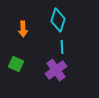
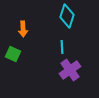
cyan diamond: moved 9 px right, 4 px up
green square: moved 3 px left, 10 px up
purple cross: moved 14 px right
